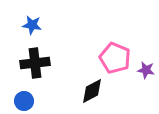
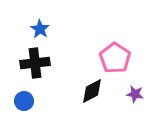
blue star: moved 8 px right, 4 px down; rotated 24 degrees clockwise
pink pentagon: rotated 12 degrees clockwise
purple star: moved 11 px left, 24 px down
